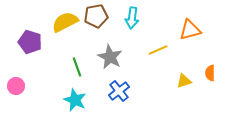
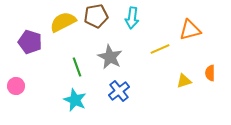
yellow semicircle: moved 2 px left
yellow line: moved 2 px right, 1 px up
